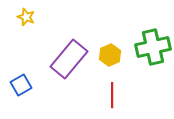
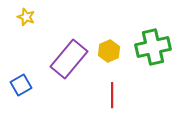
yellow hexagon: moved 1 px left, 4 px up
